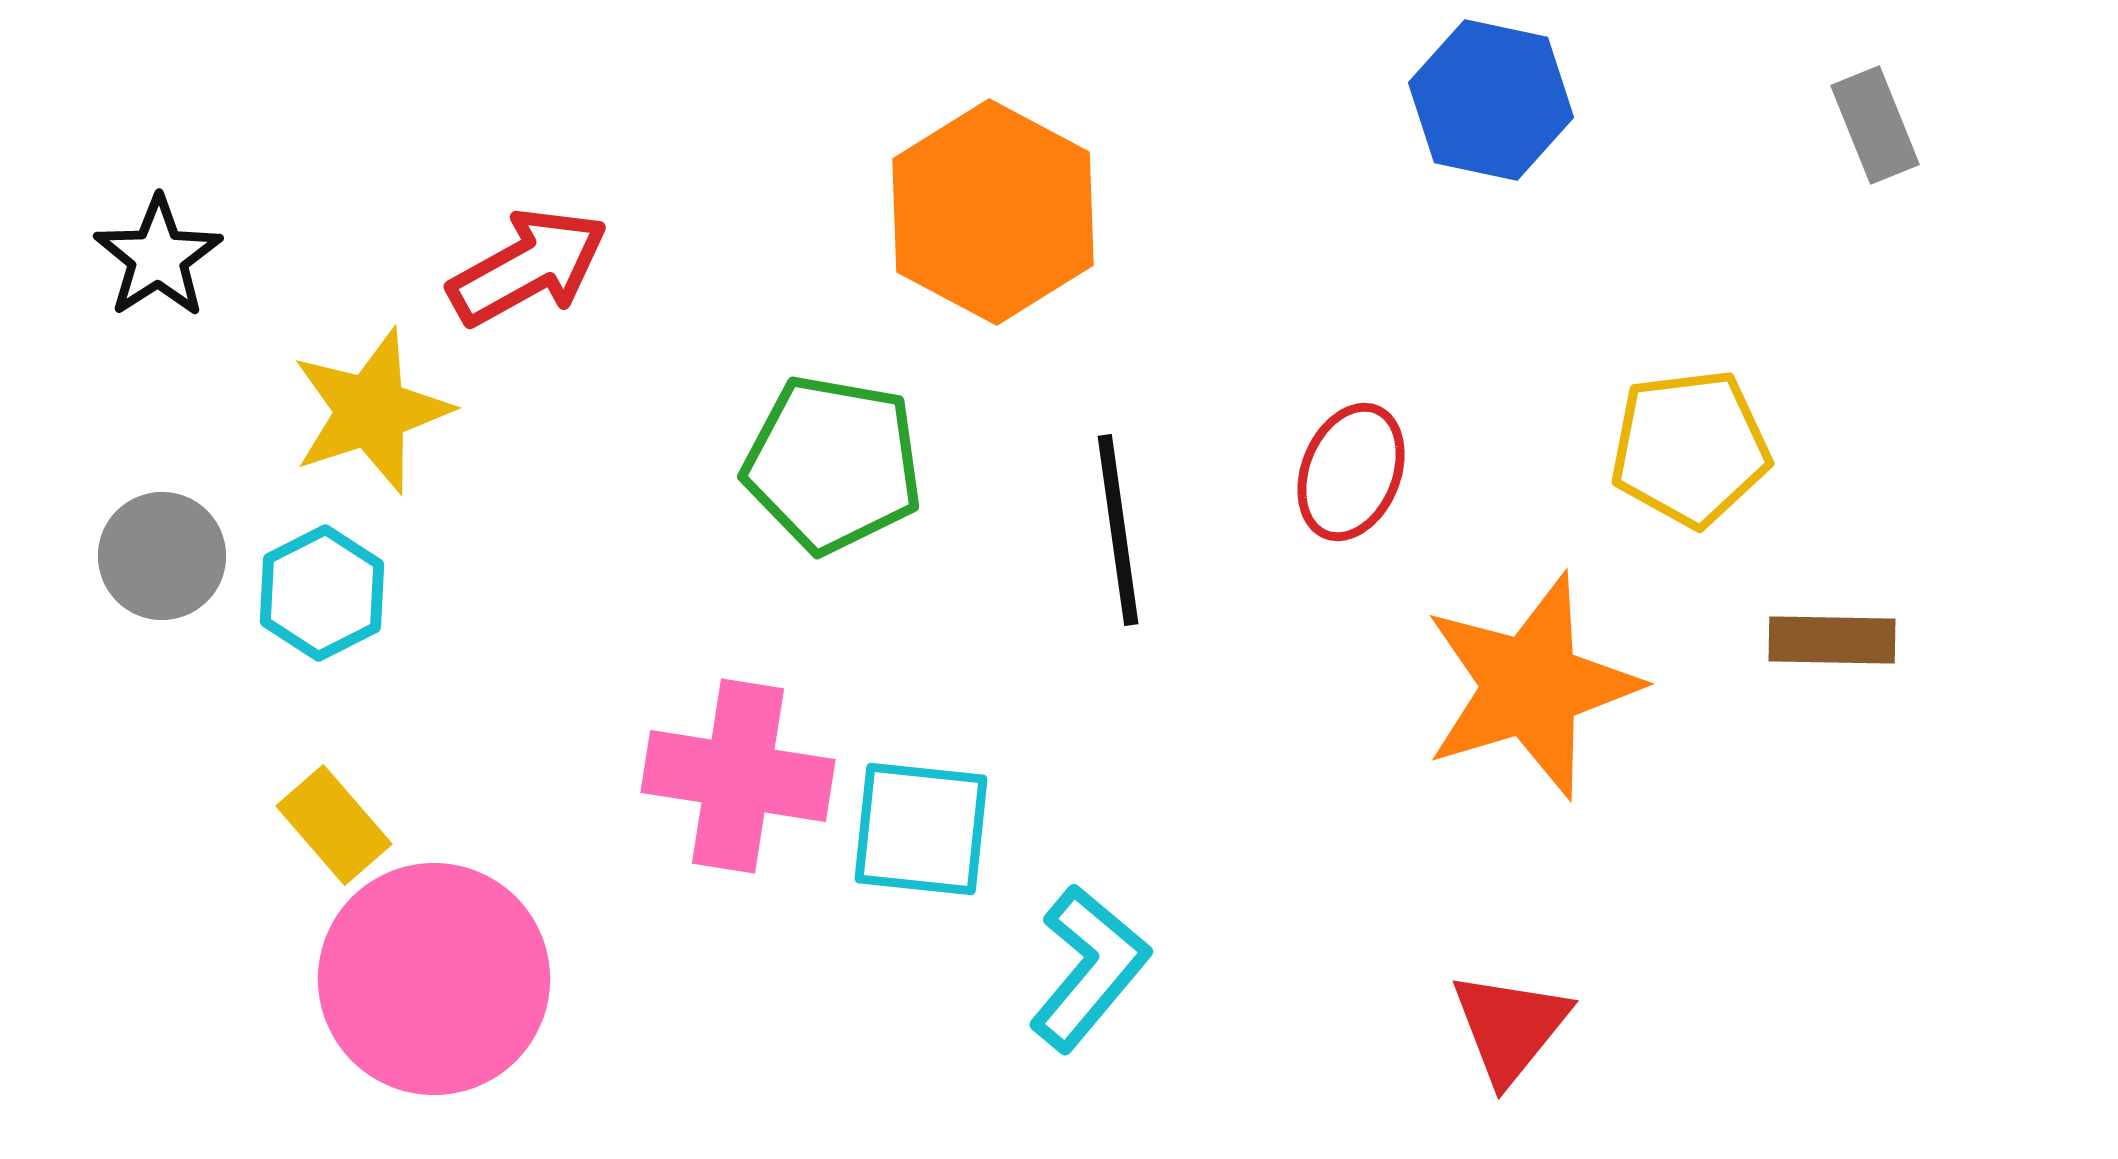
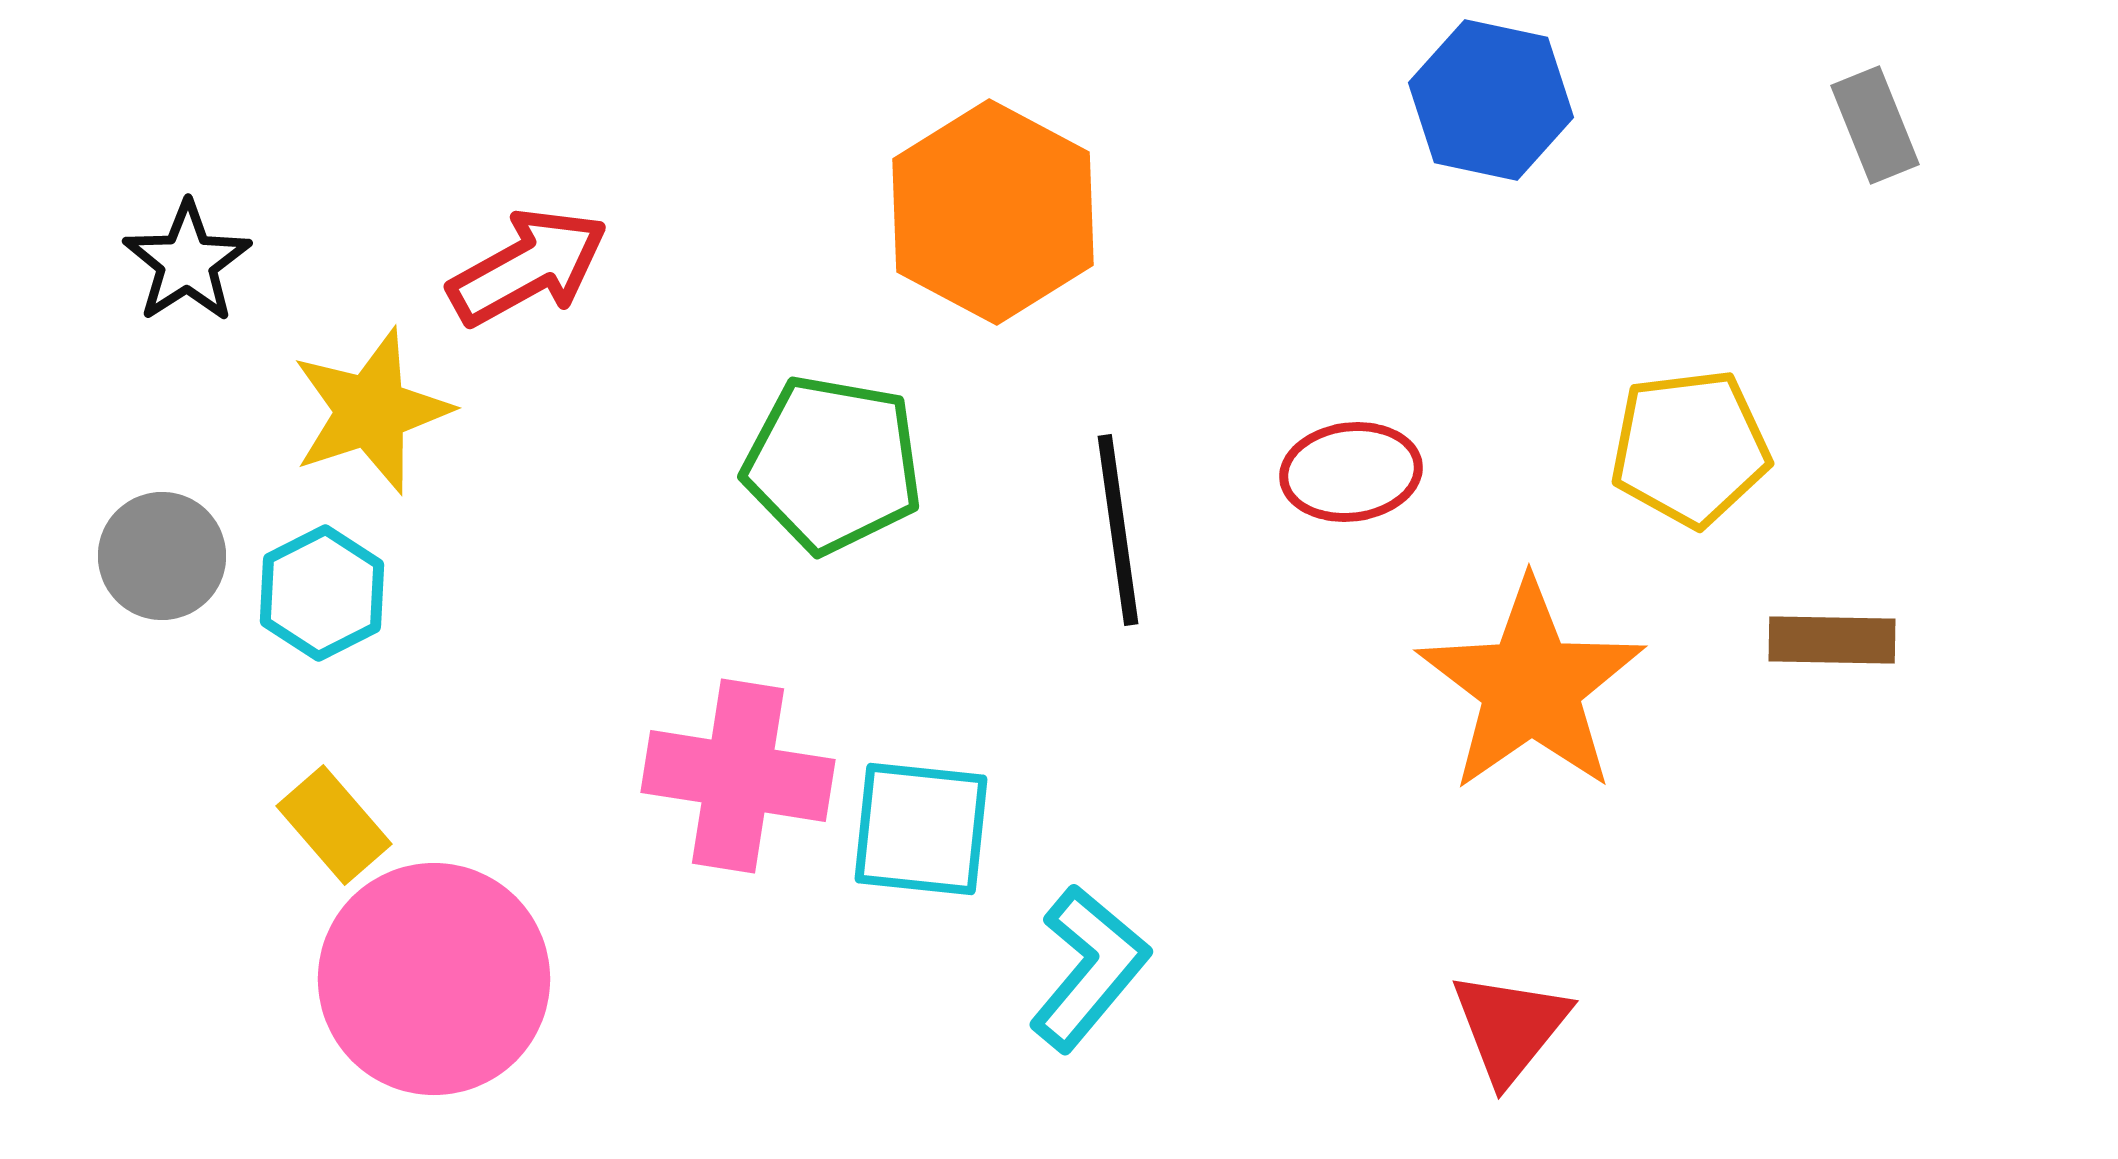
black star: moved 29 px right, 5 px down
red ellipse: rotated 61 degrees clockwise
orange star: rotated 18 degrees counterclockwise
